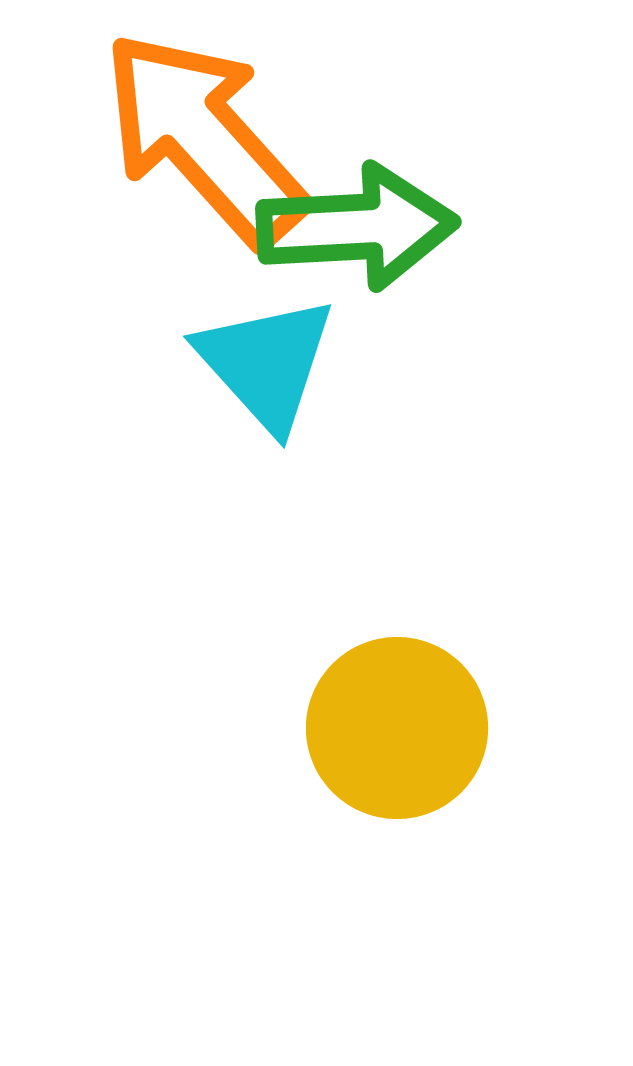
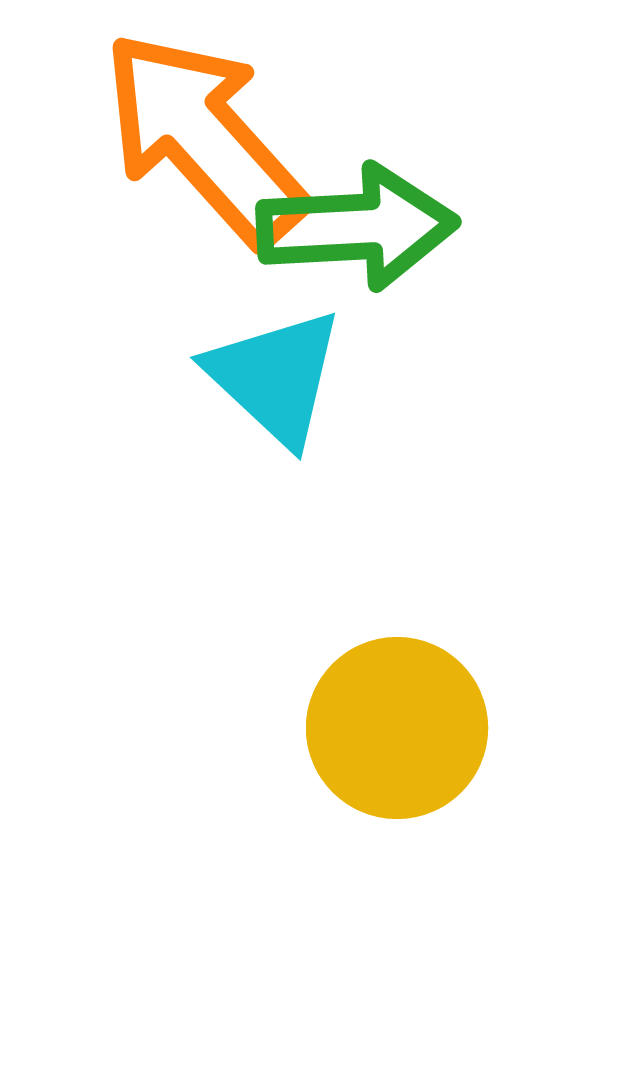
cyan triangle: moved 9 px right, 14 px down; rotated 5 degrees counterclockwise
